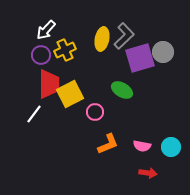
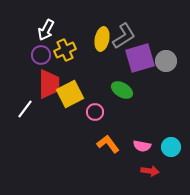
white arrow: rotated 15 degrees counterclockwise
gray L-shape: rotated 12 degrees clockwise
gray circle: moved 3 px right, 9 px down
white line: moved 9 px left, 5 px up
orange L-shape: rotated 105 degrees counterclockwise
red arrow: moved 2 px right, 2 px up
